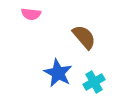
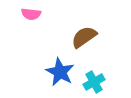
brown semicircle: rotated 84 degrees counterclockwise
blue star: moved 2 px right, 1 px up
